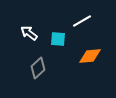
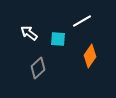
orange diamond: rotated 50 degrees counterclockwise
